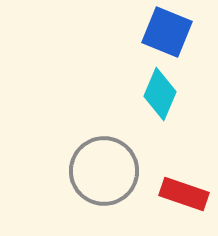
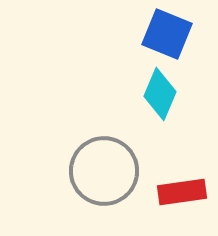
blue square: moved 2 px down
red rectangle: moved 2 px left, 2 px up; rotated 27 degrees counterclockwise
